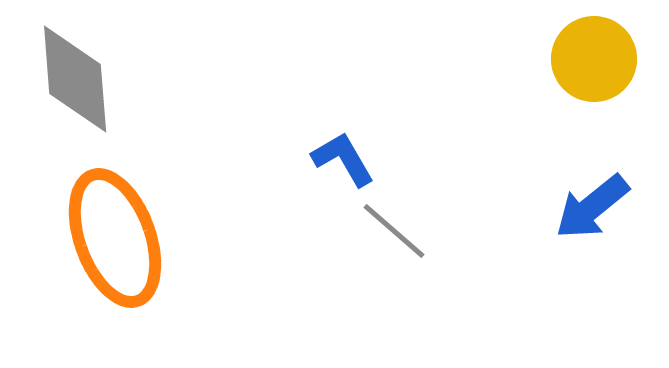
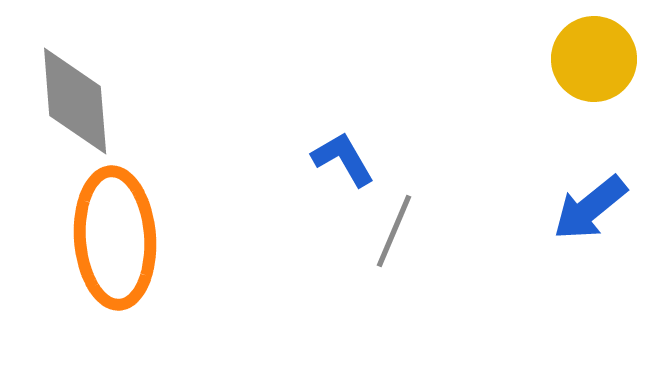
gray diamond: moved 22 px down
blue arrow: moved 2 px left, 1 px down
gray line: rotated 72 degrees clockwise
orange ellipse: rotated 16 degrees clockwise
